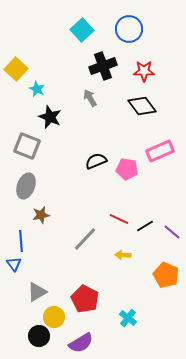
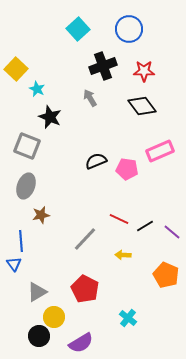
cyan square: moved 4 px left, 1 px up
red pentagon: moved 10 px up
